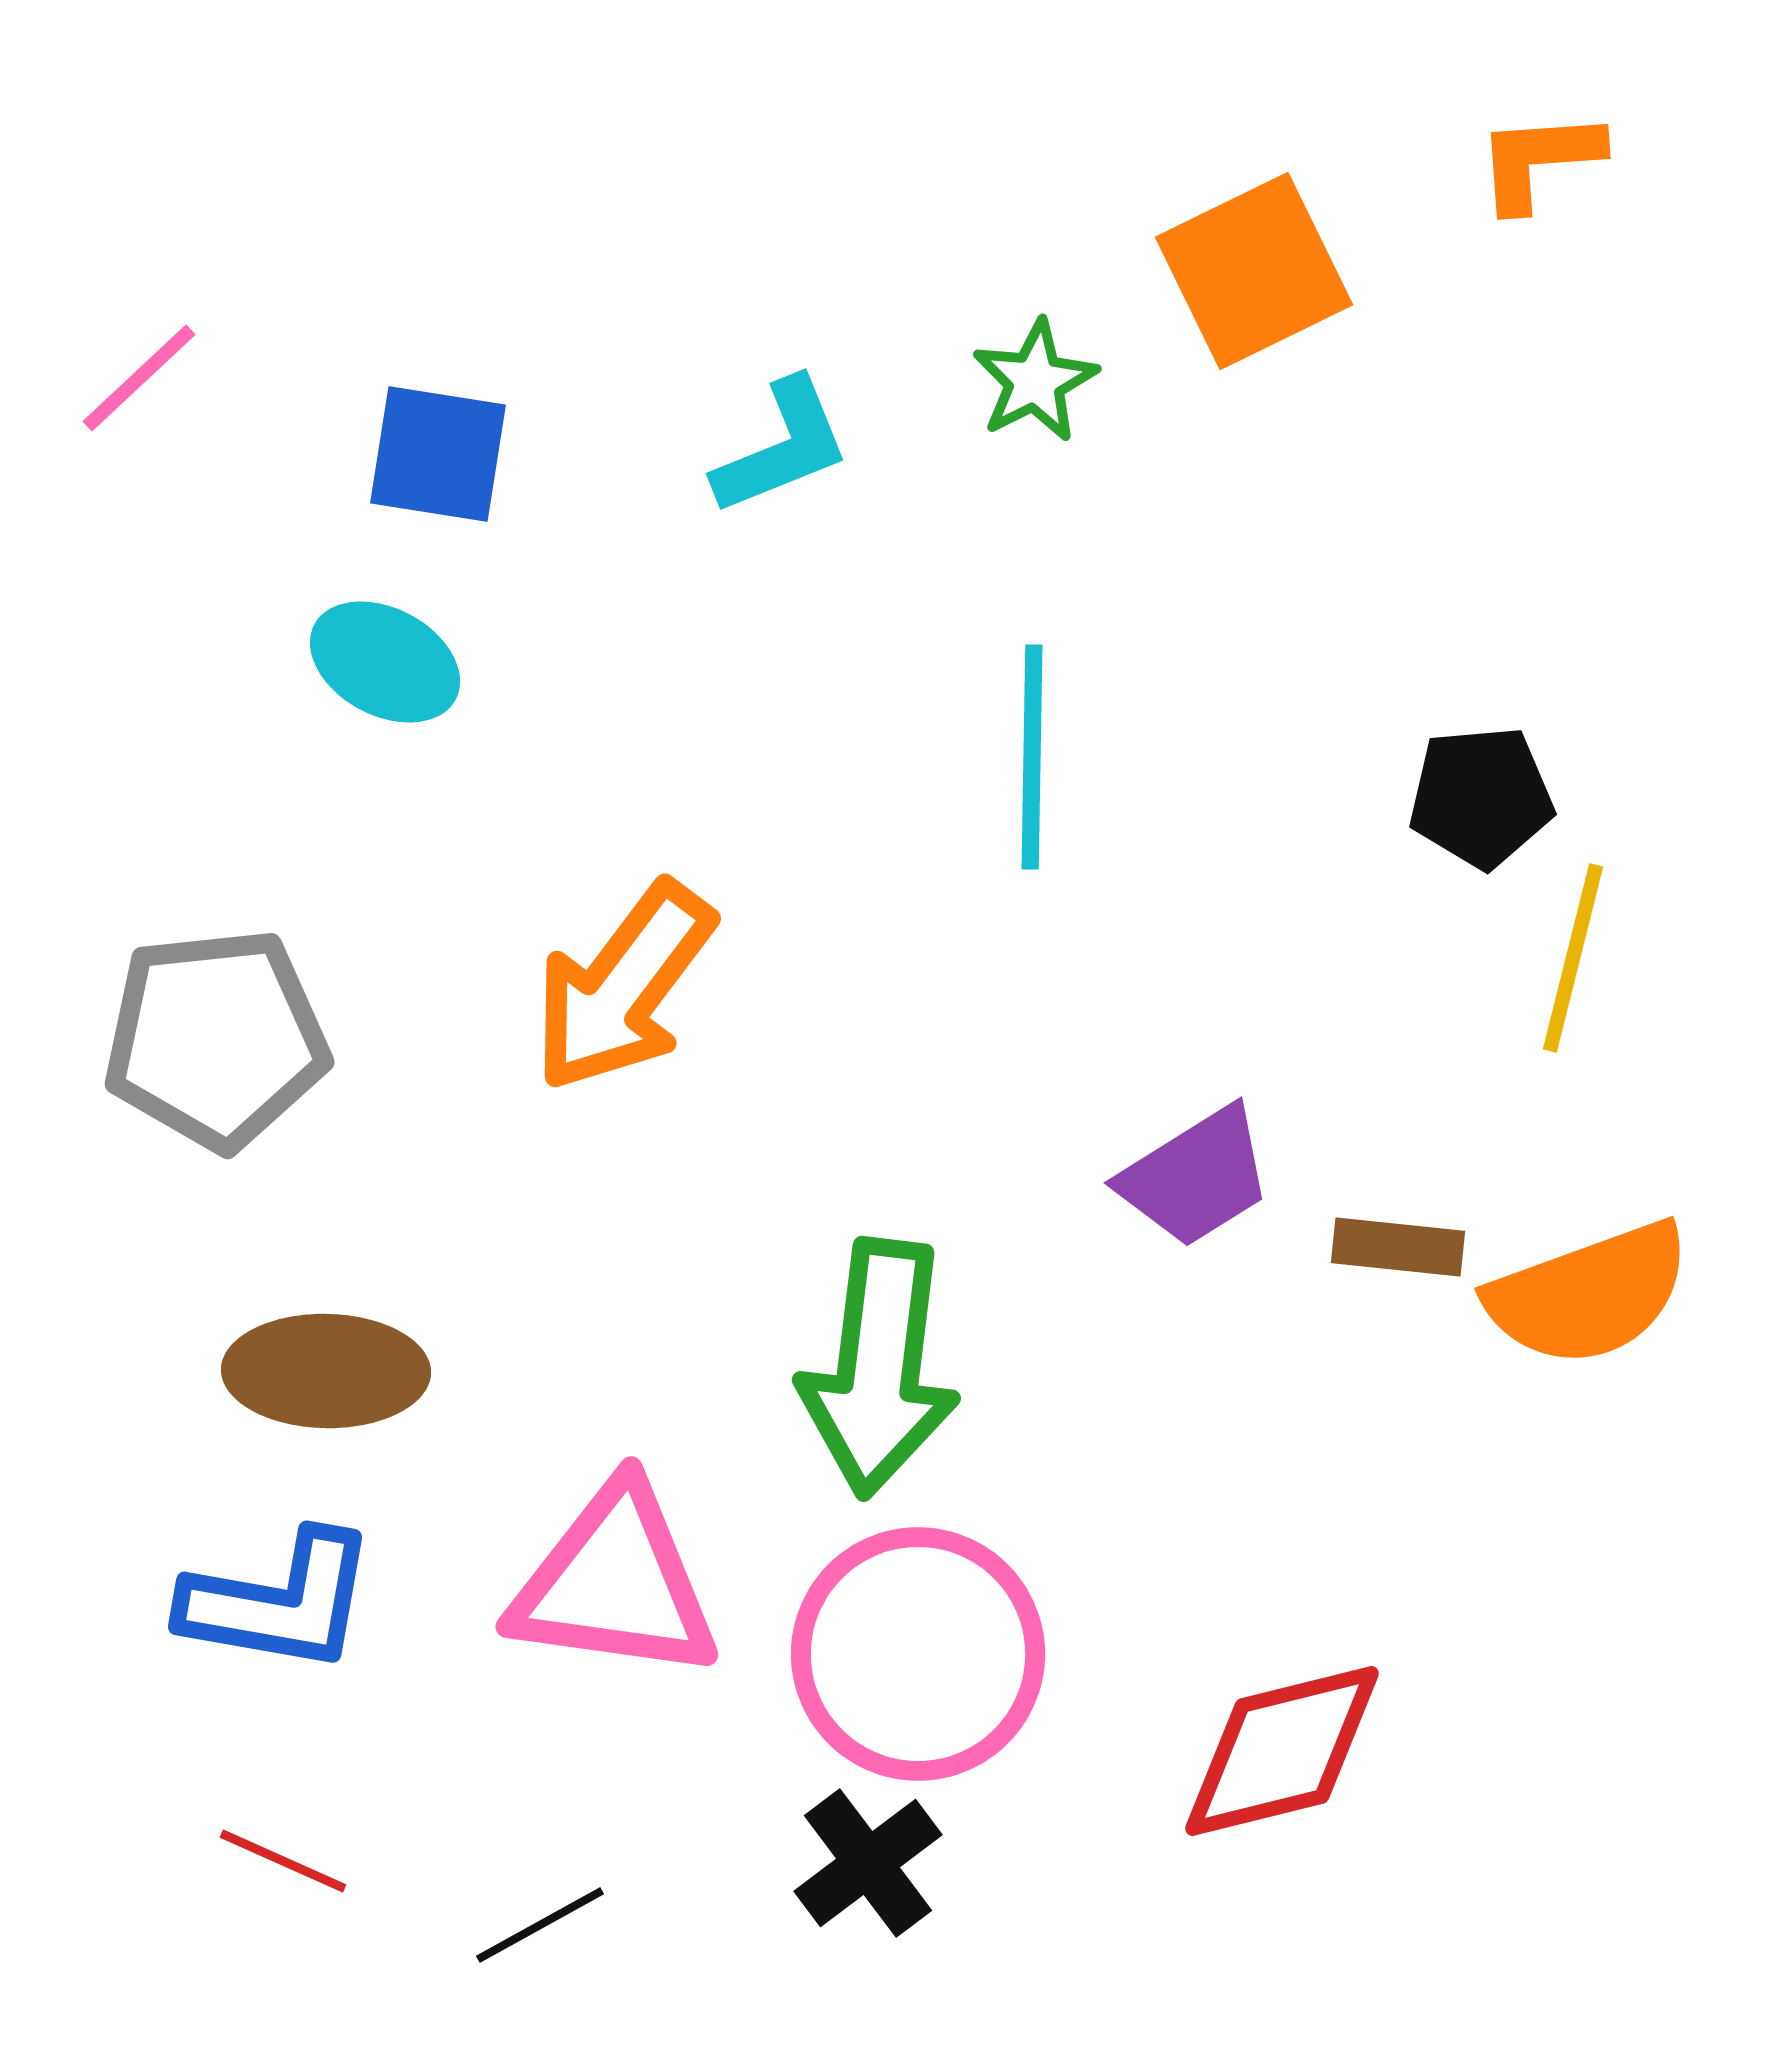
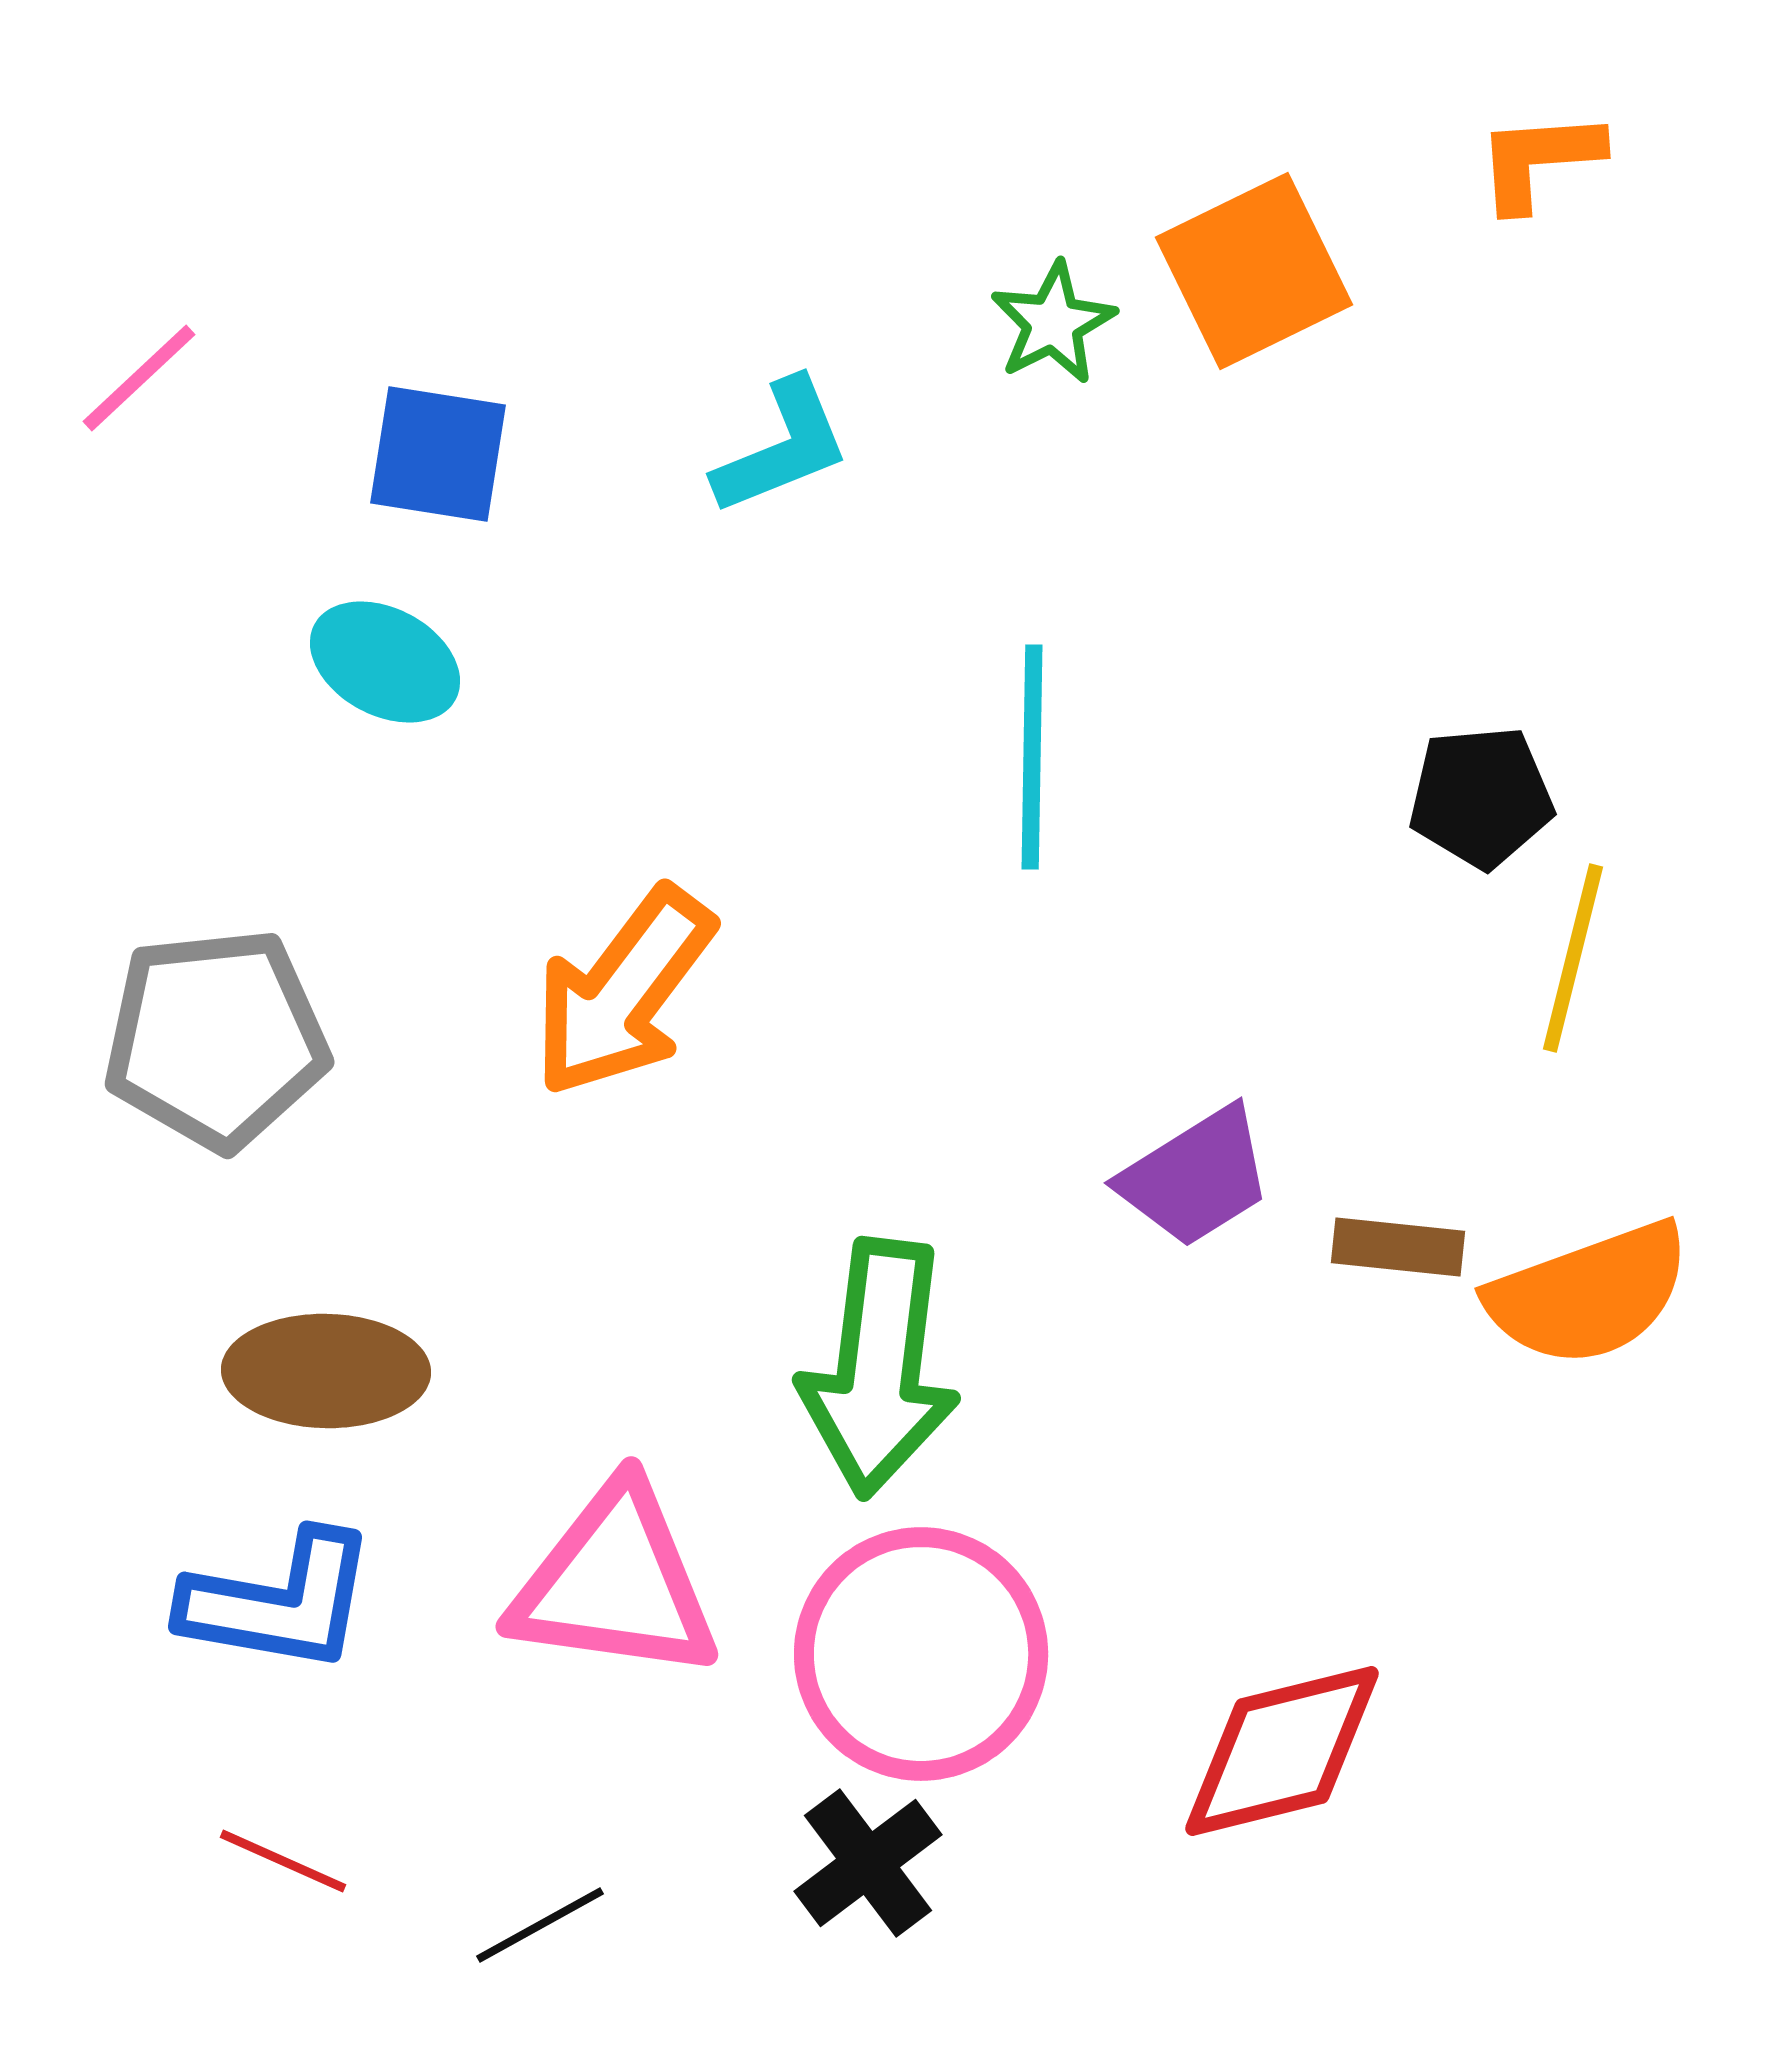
green star: moved 18 px right, 58 px up
orange arrow: moved 5 px down
pink circle: moved 3 px right
